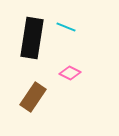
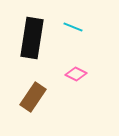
cyan line: moved 7 px right
pink diamond: moved 6 px right, 1 px down
